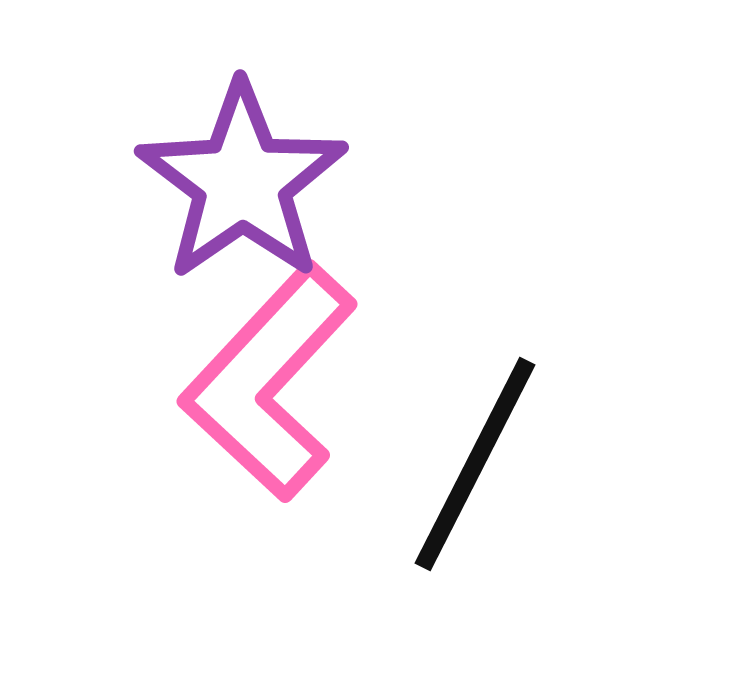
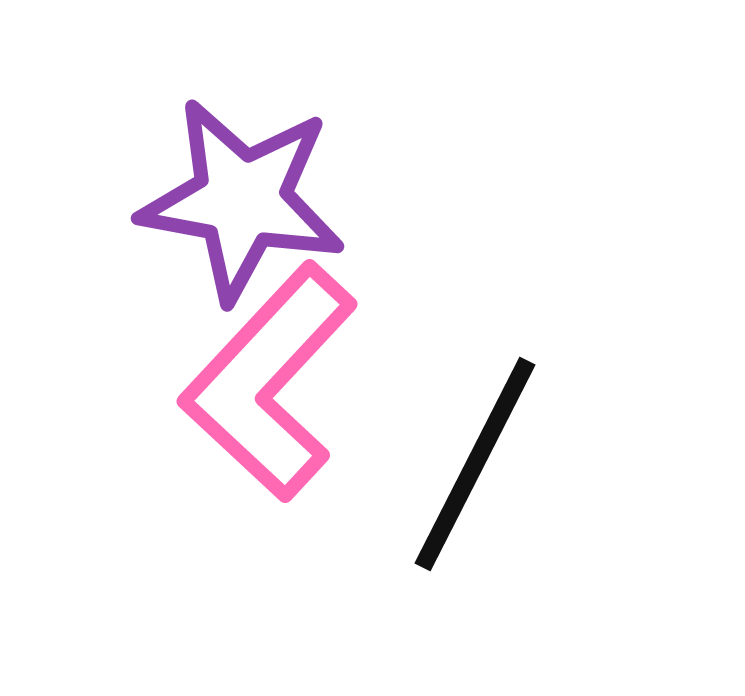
purple star: moved 18 px down; rotated 27 degrees counterclockwise
